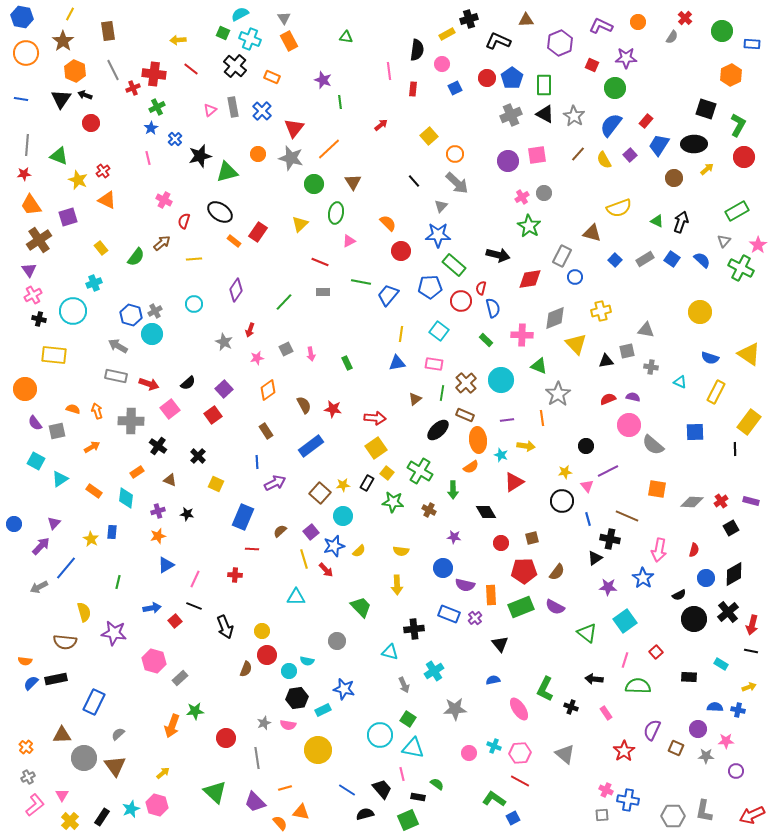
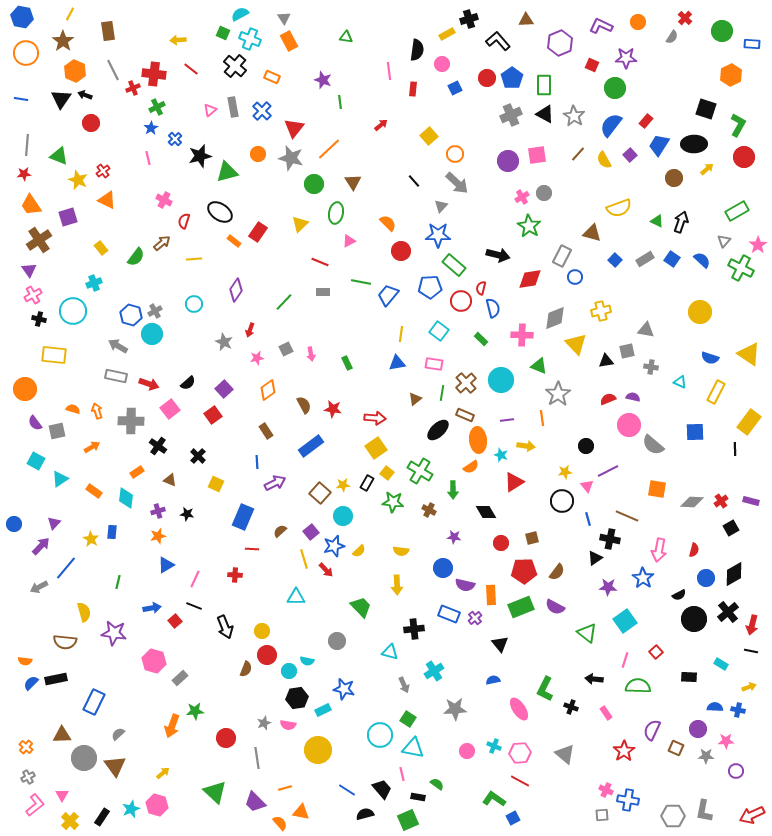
black L-shape at (498, 41): rotated 25 degrees clockwise
green rectangle at (486, 340): moved 5 px left, 1 px up
pink circle at (469, 753): moved 2 px left, 2 px up
